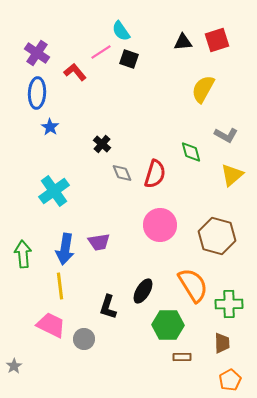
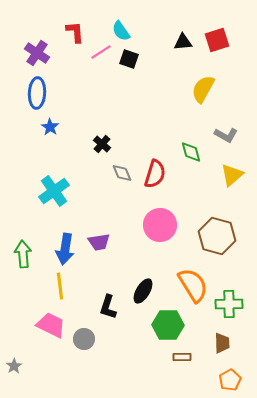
red L-shape: moved 40 px up; rotated 35 degrees clockwise
